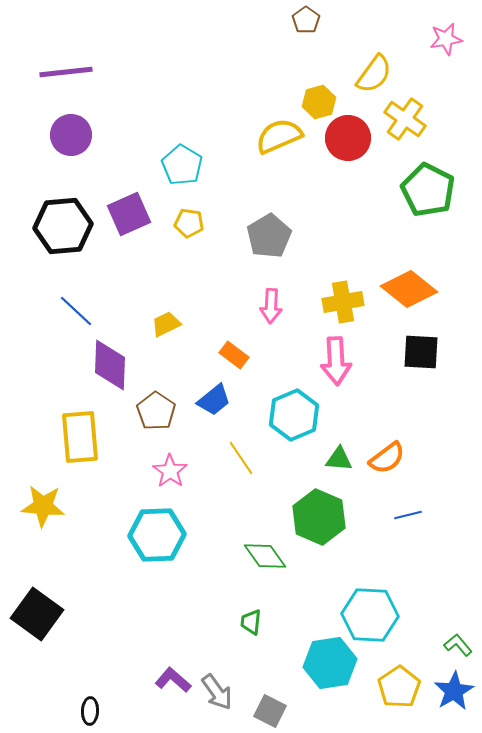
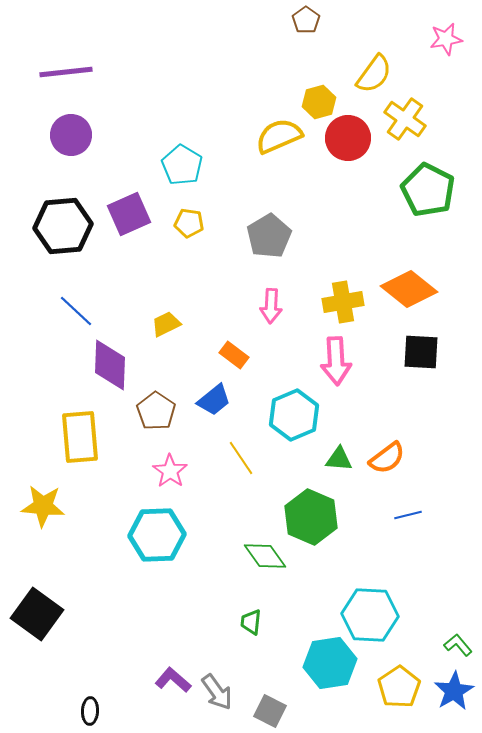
green hexagon at (319, 517): moved 8 px left
